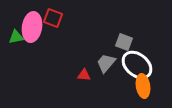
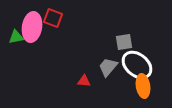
gray square: rotated 30 degrees counterclockwise
gray trapezoid: moved 2 px right, 4 px down
red triangle: moved 6 px down
